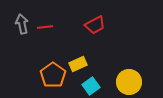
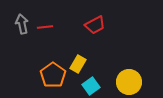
yellow rectangle: rotated 36 degrees counterclockwise
